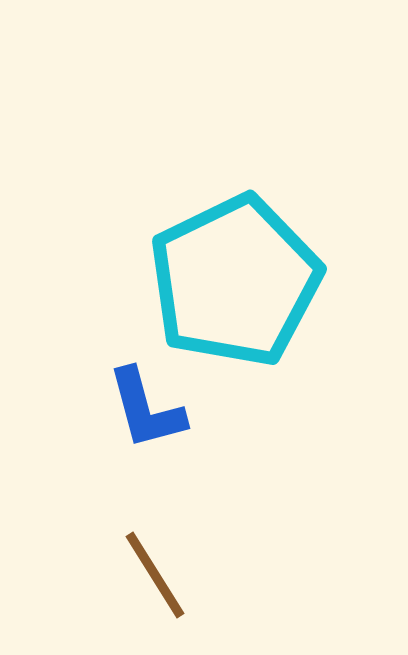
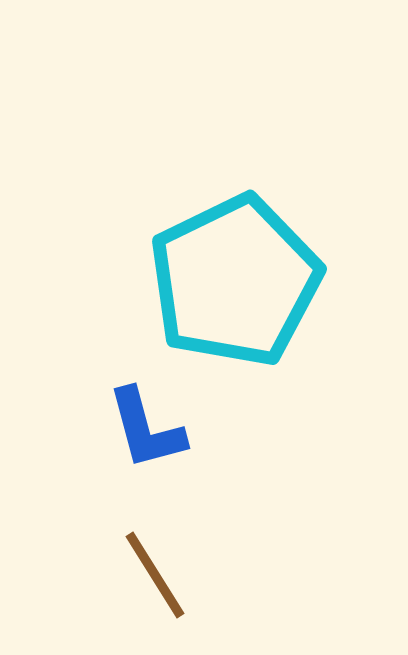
blue L-shape: moved 20 px down
